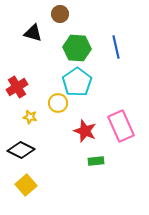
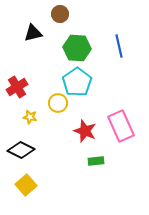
black triangle: rotated 30 degrees counterclockwise
blue line: moved 3 px right, 1 px up
